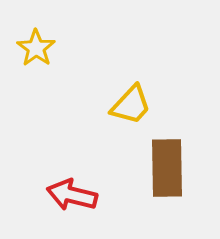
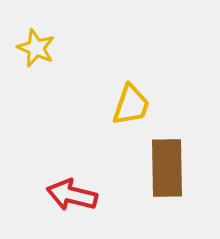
yellow star: rotated 12 degrees counterclockwise
yellow trapezoid: rotated 24 degrees counterclockwise
